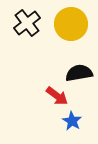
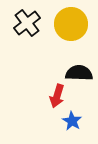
black semicircle: rotated 12 degrees clockwise
red arrow: rotated 70 degrees clockwise
